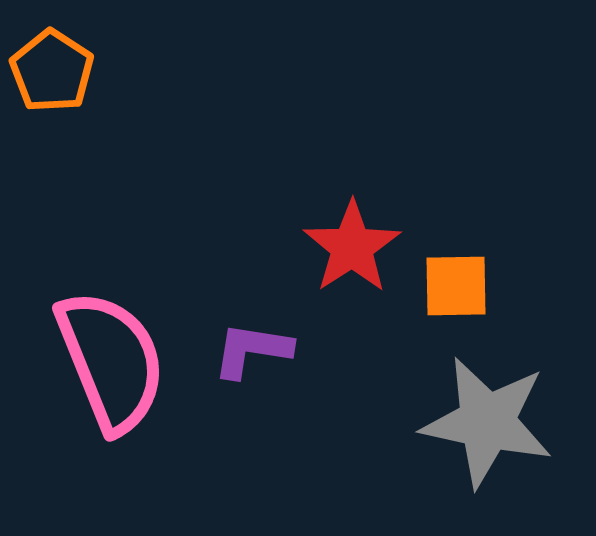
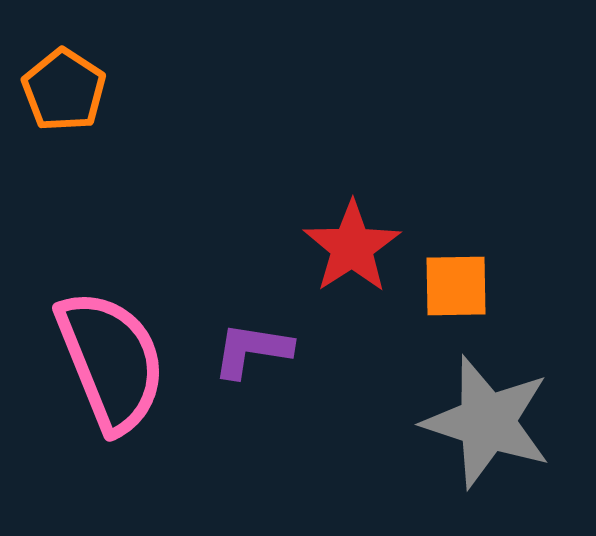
orange pentagon: moved 12 px right, 19 px down
gray star: rotated 6 degrees clockwise
